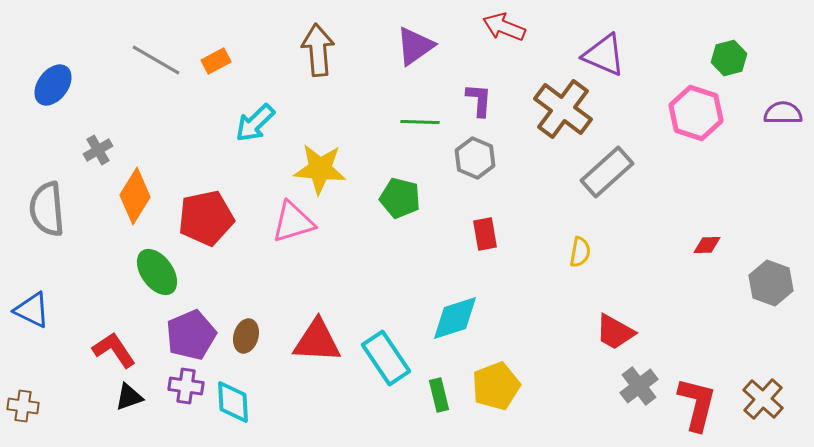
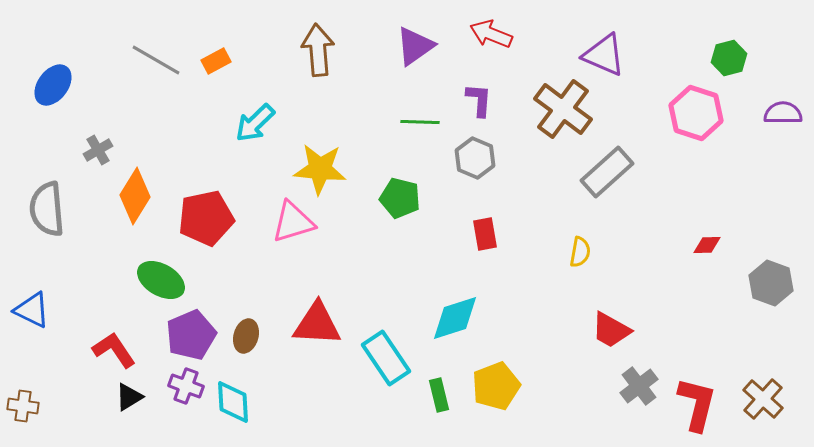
red arrow at (504, 27): moved 13 px left, 7 px down
green ellipse at (157, 272): moved 4 px right, 8 px down; rotated 24 degrees counterclockwise
red trapezoid at (615, 332): moved 4 px left, 2 px up
red triangle at (317, 341): moved 17 px up
purple cross at (186, 386): rotated 12 degrees clockwise
black triangle at (129, 397): rotated 12 degrees counterclockwise
